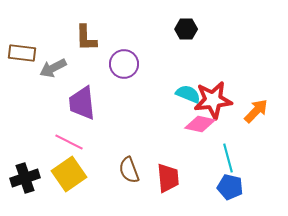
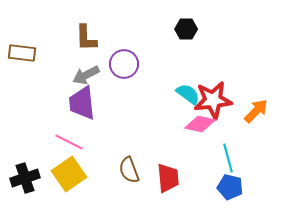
gray arrow: moved 33 px right, 7 px down
cyan semicircle: rotated 15 degrees clockwise
